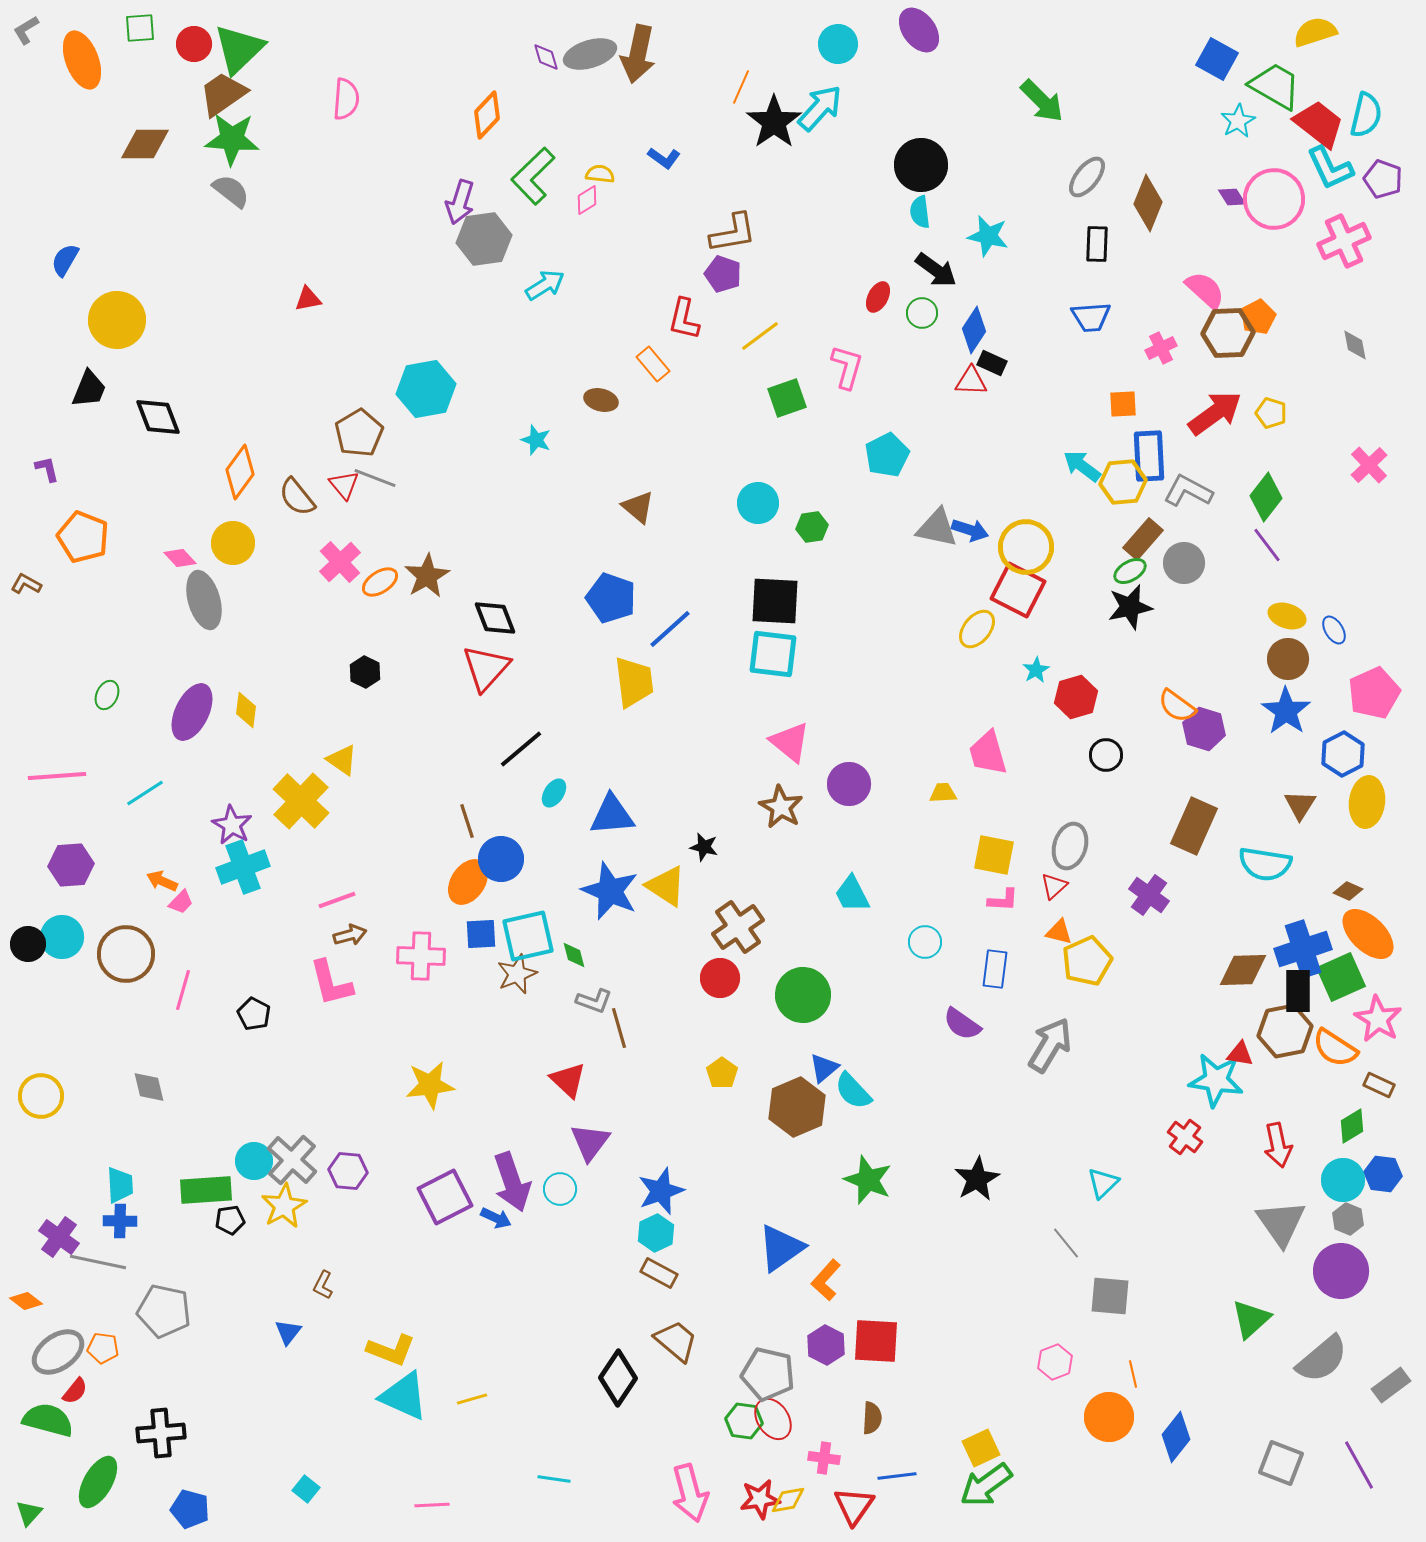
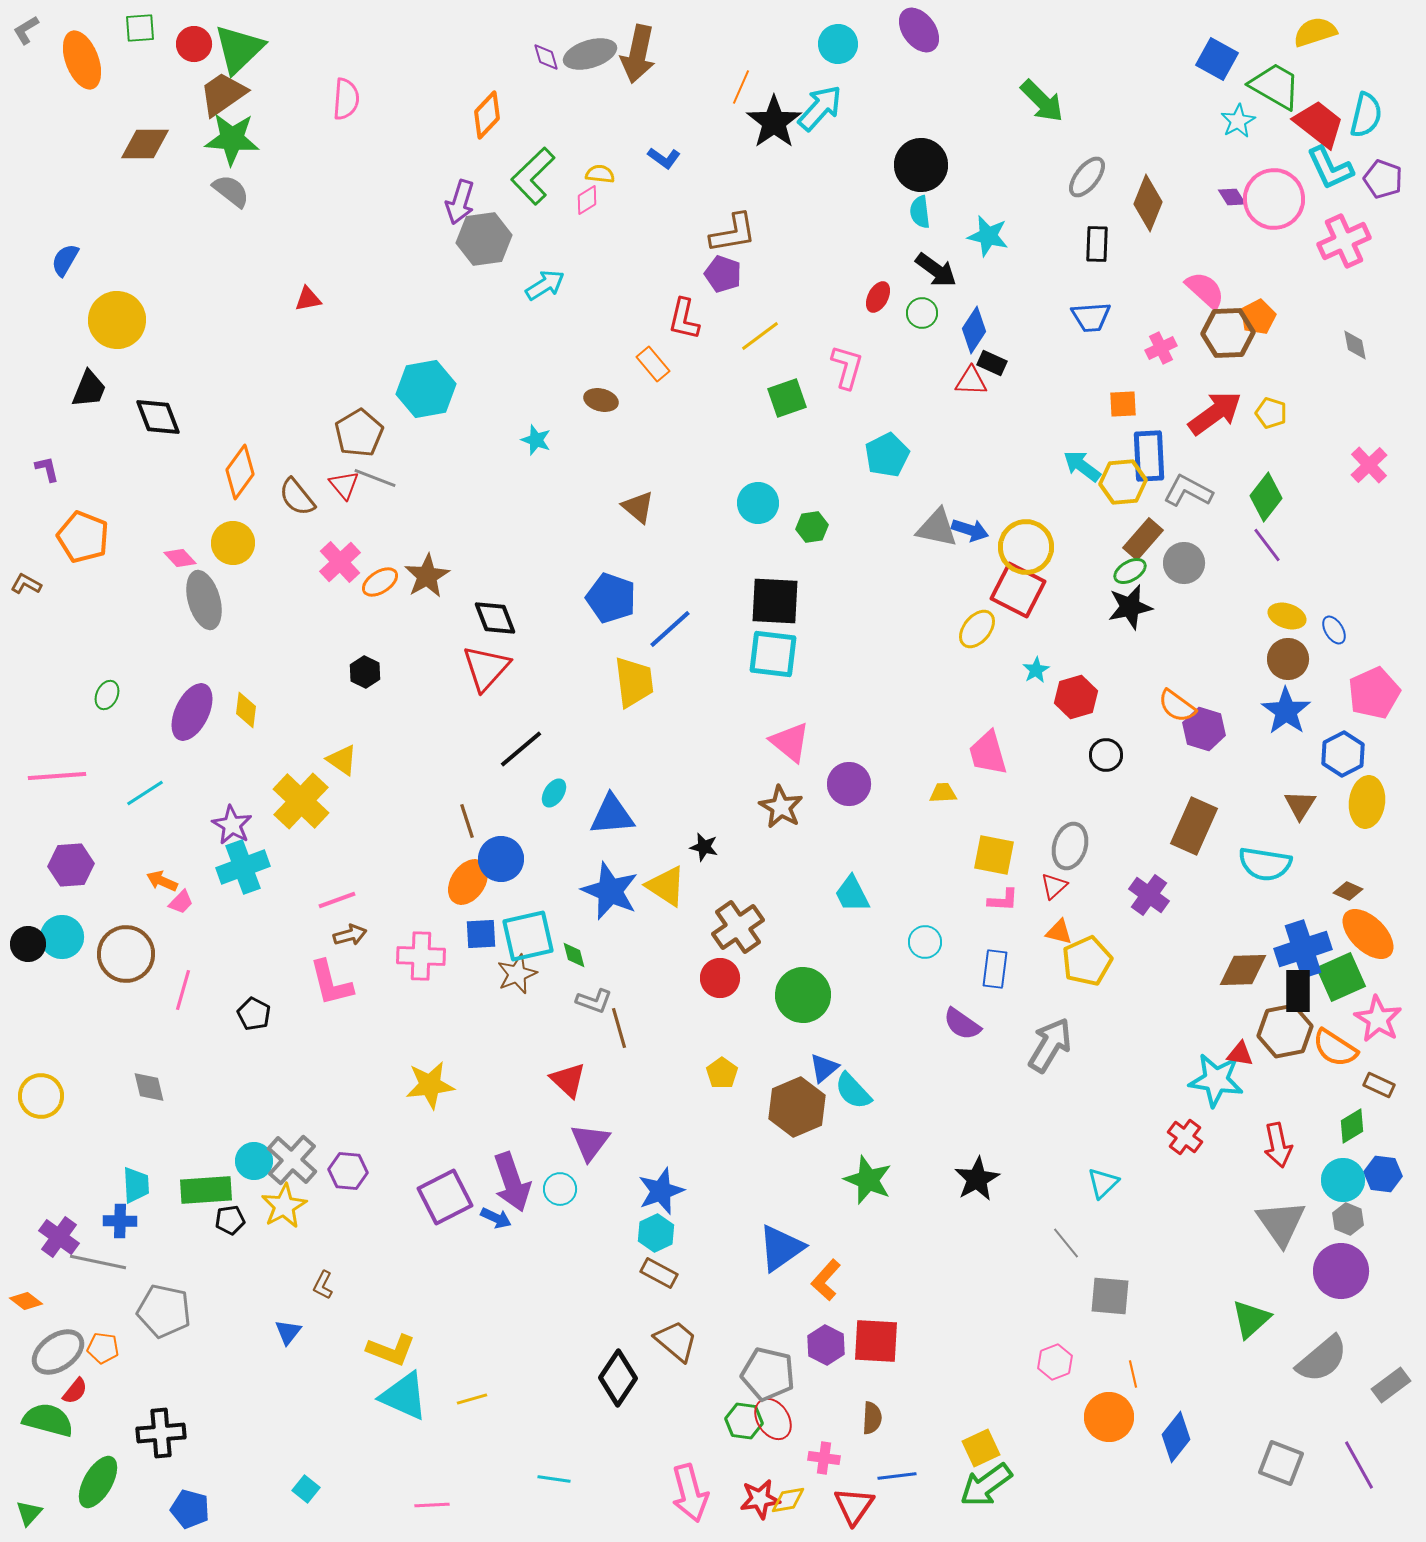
cyan trapezoid at (120, 1185): moved 16 px right
